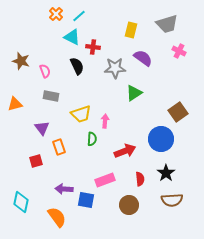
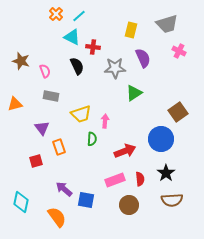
purple semicircle: rotated 30 degrees clockwise
pink rectangle: moved 10 px right
purple arrow: rotated 36 degrees clockwise
